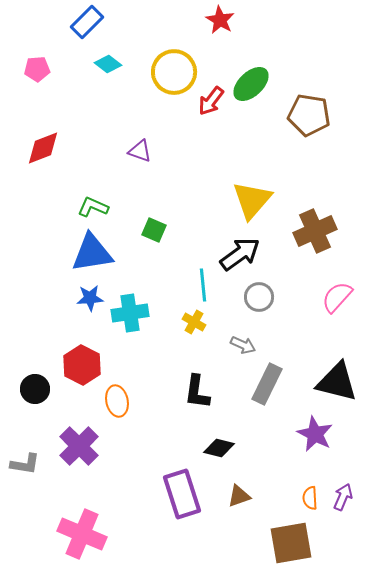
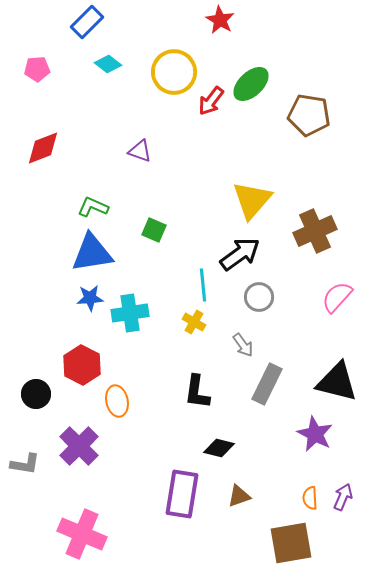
gray arrow: rotated 30 degrees clockwise
black circle: moved 1 px right, 5 px down
purple rectangle: rotated 27 degrees clockwise
